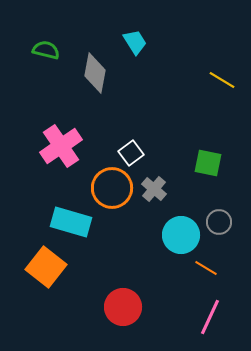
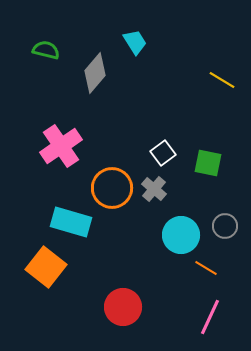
gray diamond: rotated 30 degrees clockwise
white square: moved 32 px right
gray circle: moved 6 px right, 4 px down
